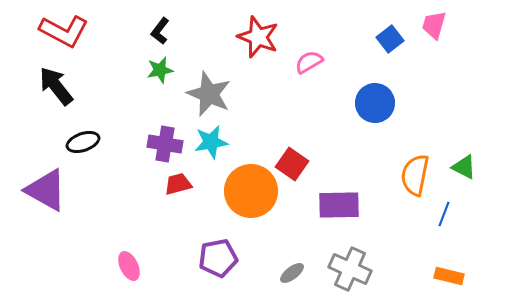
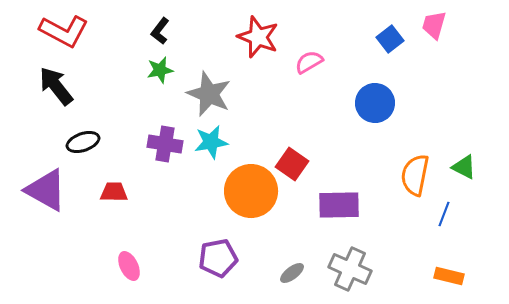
red trapezoid: moved 64 px left, 8 px down; rotated 16 degrees clockwise
